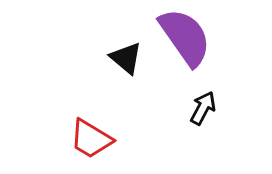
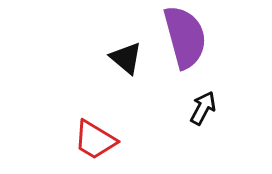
purple semicircle: rotated 20 degrees clockwise
red trapezoid: moved 4 px right, 1 px down
